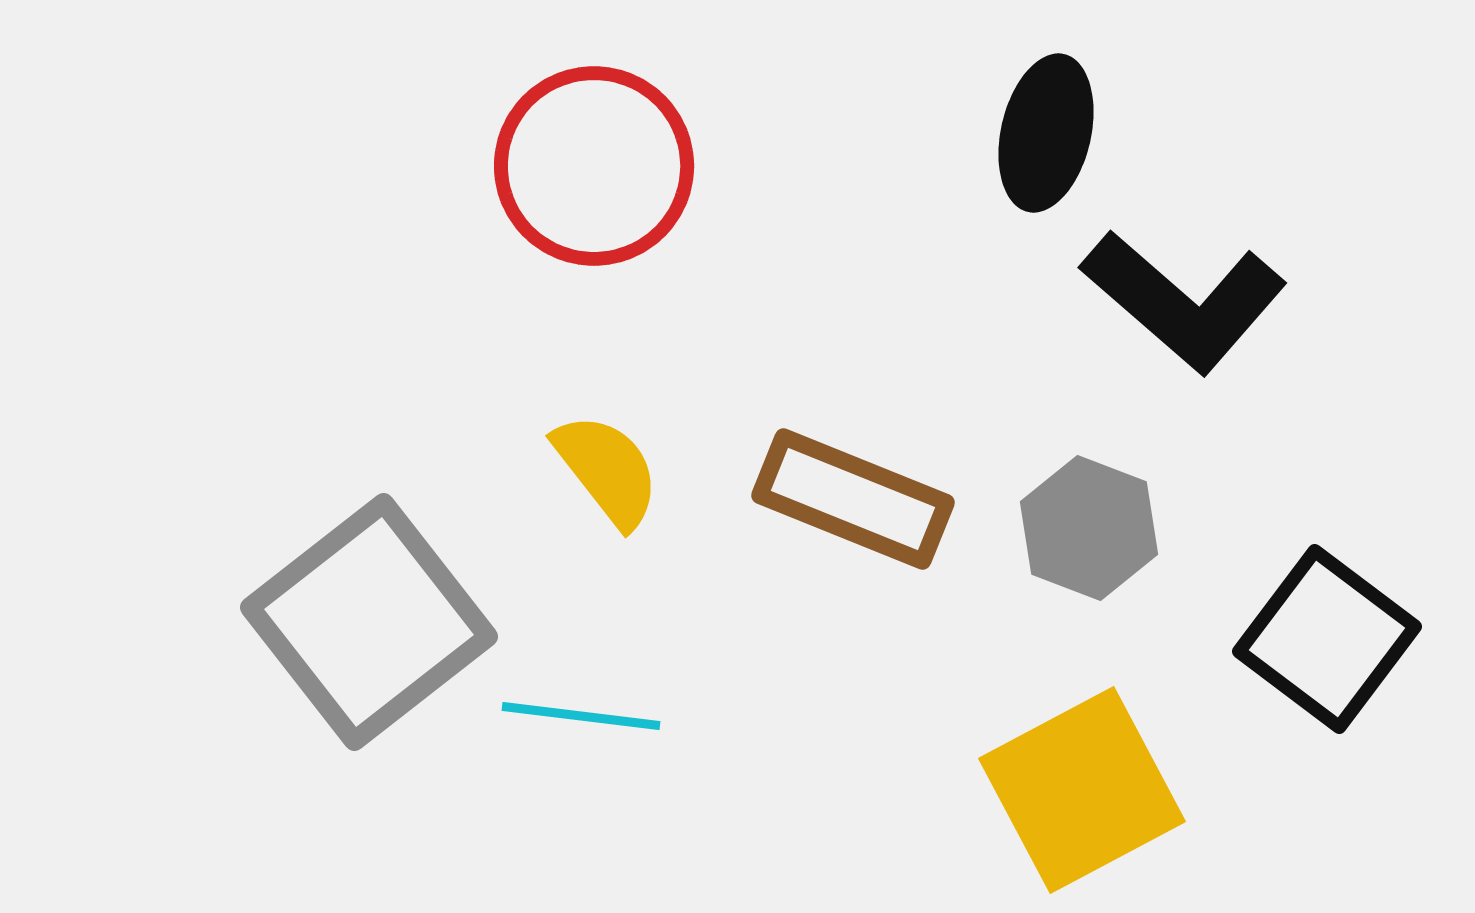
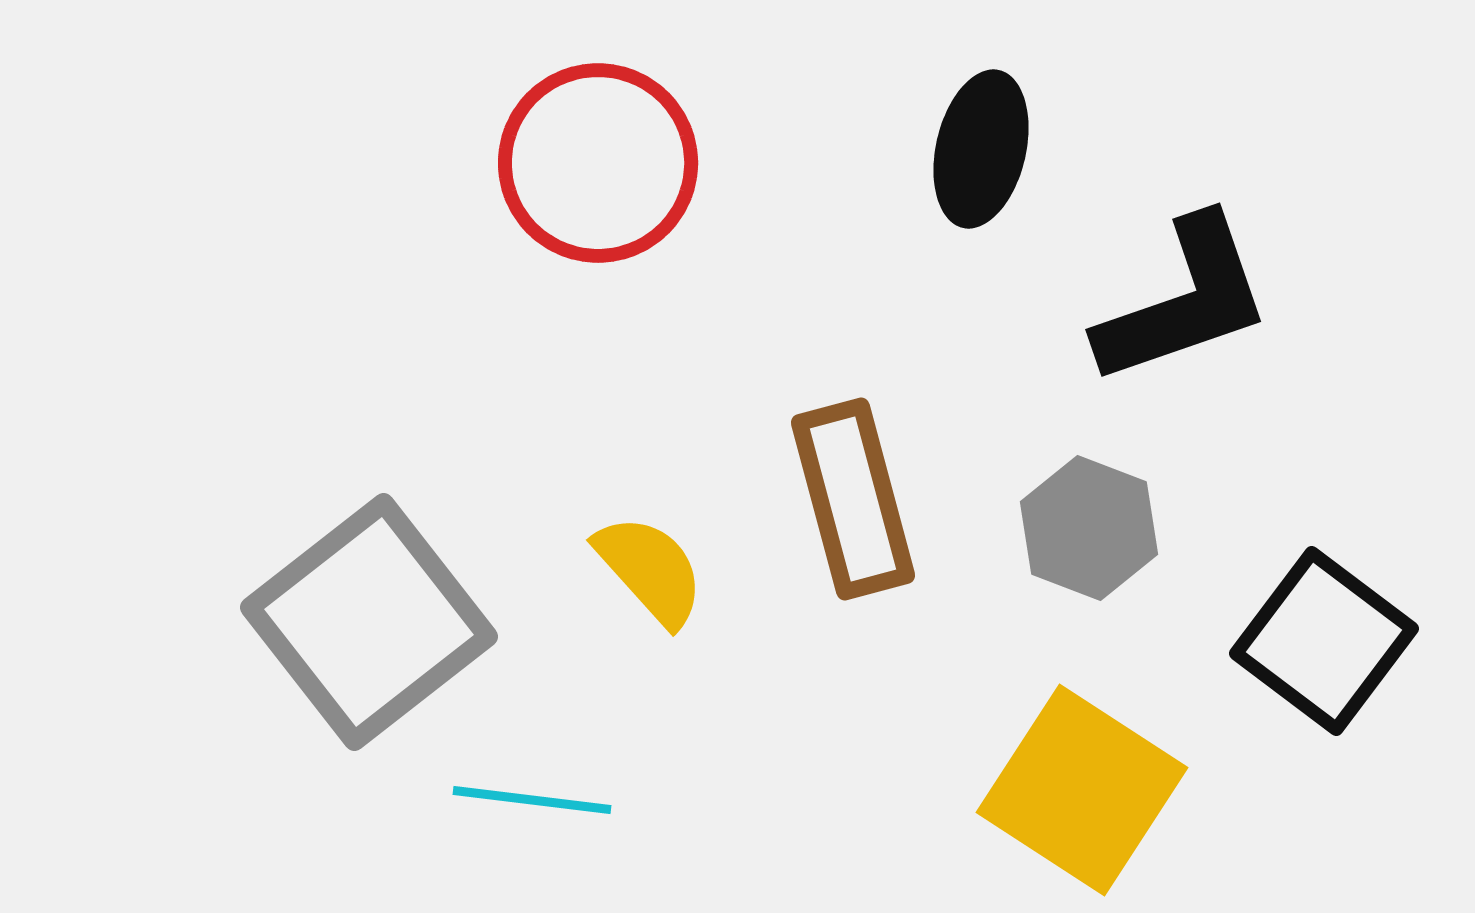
black ellipse: moved 65 px left, 16 px down
red circle: moved 4 px right, 3 px up
black L-shape: rotated 60 degrees counterclockwise
yellow semicircle: moved 43 px right, 100 px down; rotated 4 degrees counterclockwise
brown rectangle: rotated 53 degrees clockwise
black square: moved 3 px left, 2 px down
cyan line: moved 49 px left, 84 px down
yellow square: rotated 29 degrees counterclockwise
